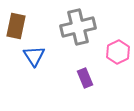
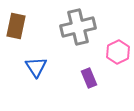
blue triangle: moved 2 px right, 11 px down
purple rectangle: moved 4 px right
